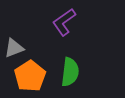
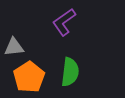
gray triangle: moved 1 px up; rotated 15 degrees clockwise
orange pentagon: moved 1 px left, 1 px down
